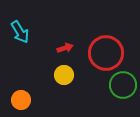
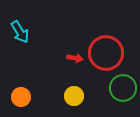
red arrow: moved 10 px right, 10 px down; rotated 28 degrees clockwise
yellow circle: moved 10 px right, 21 px down
green circle: moved 3 px down
orange circle: moved 3 px up
